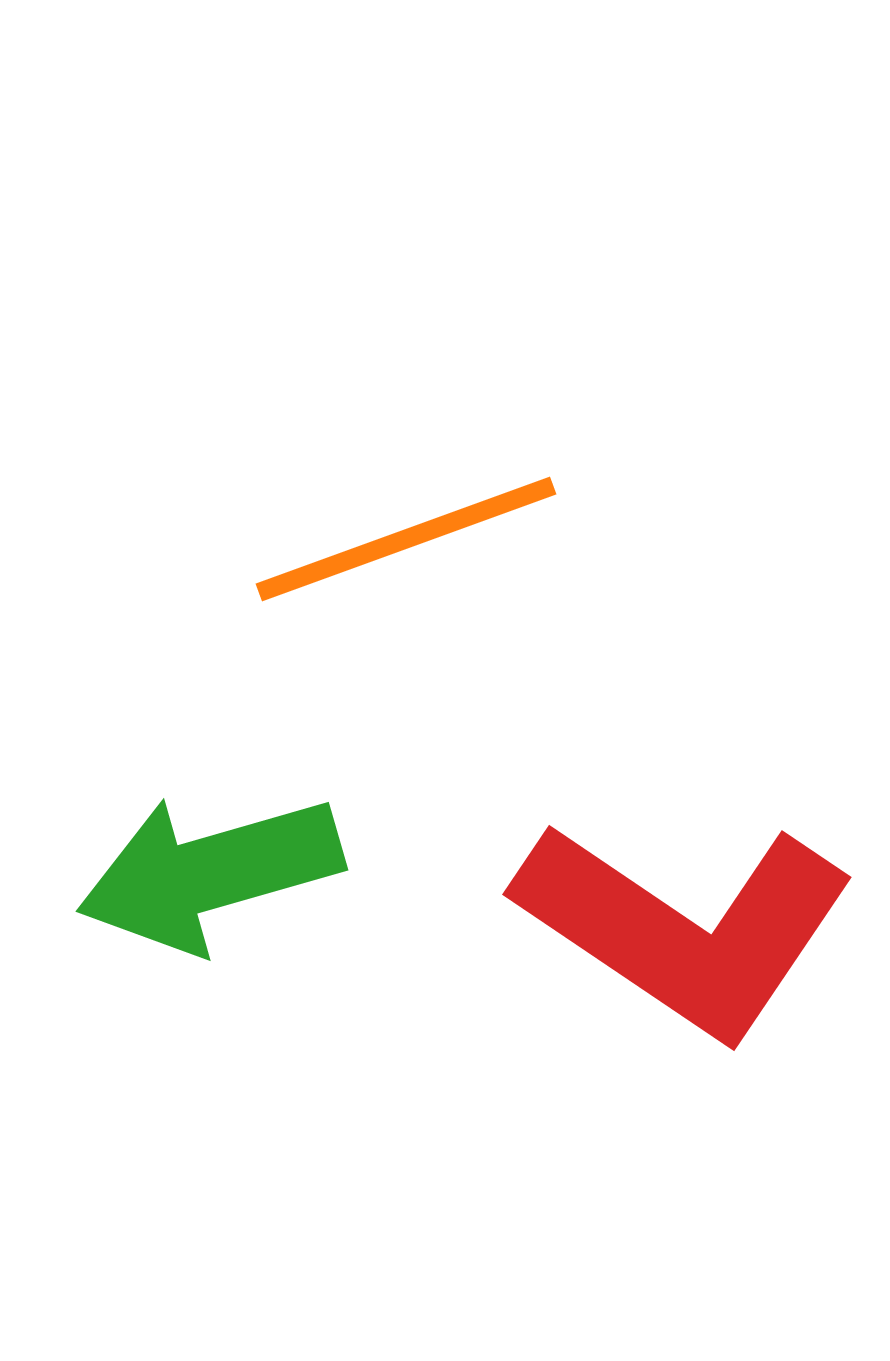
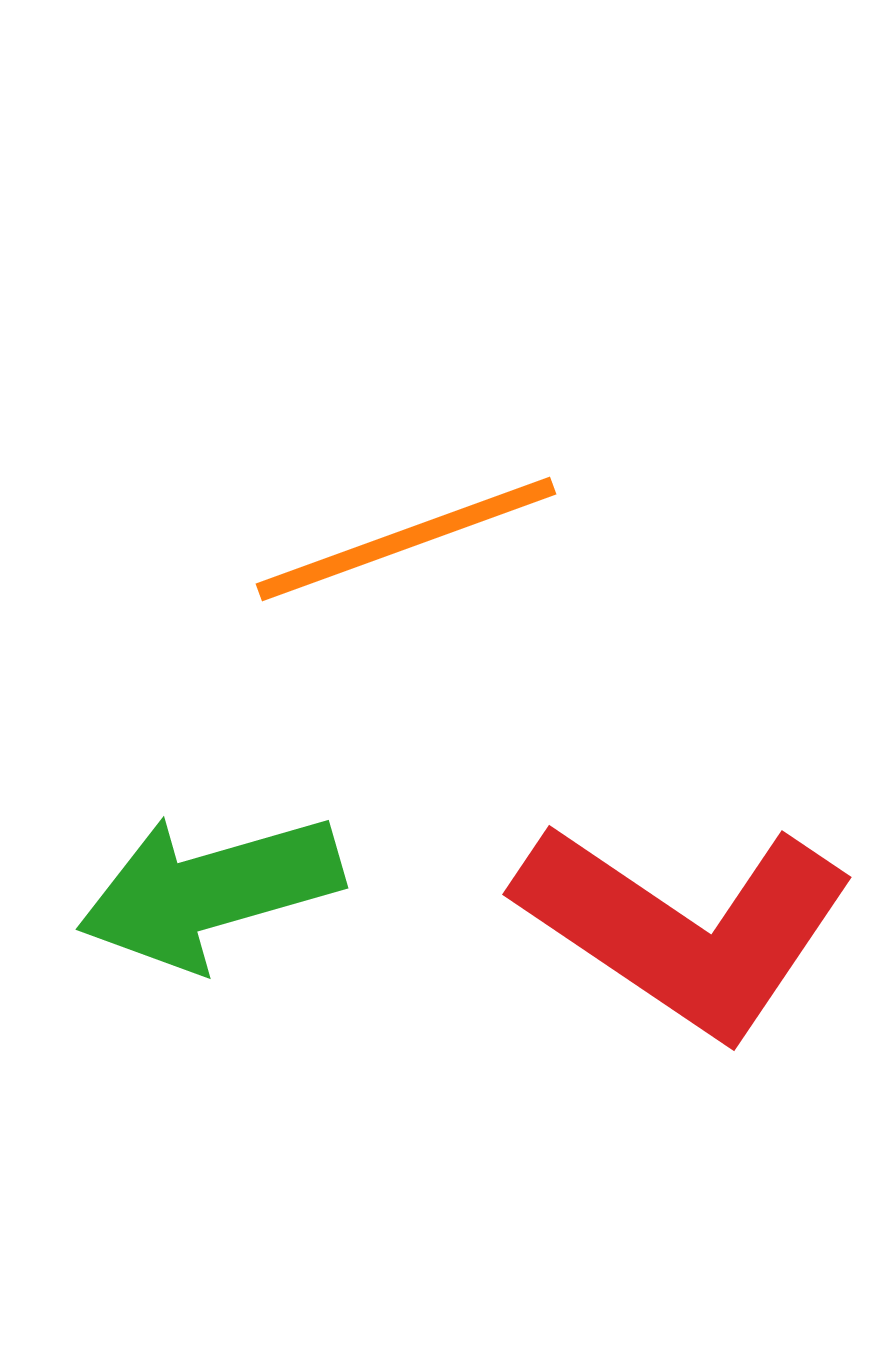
green arrow: moved 18 px down
